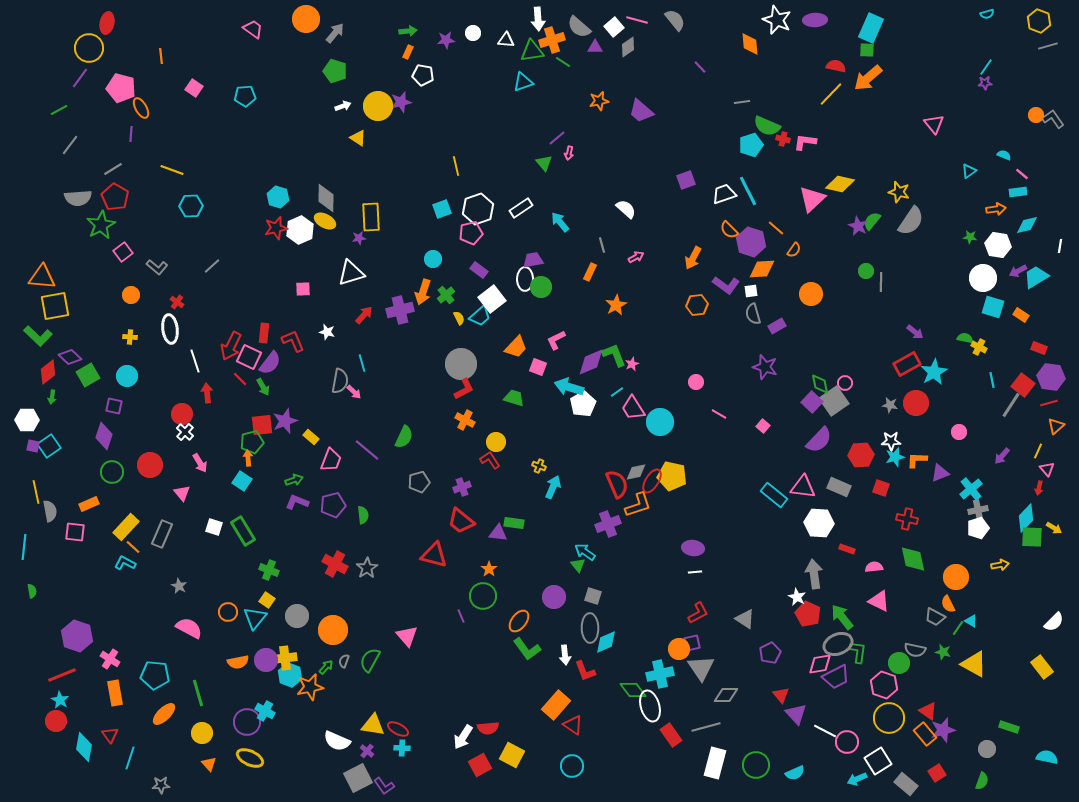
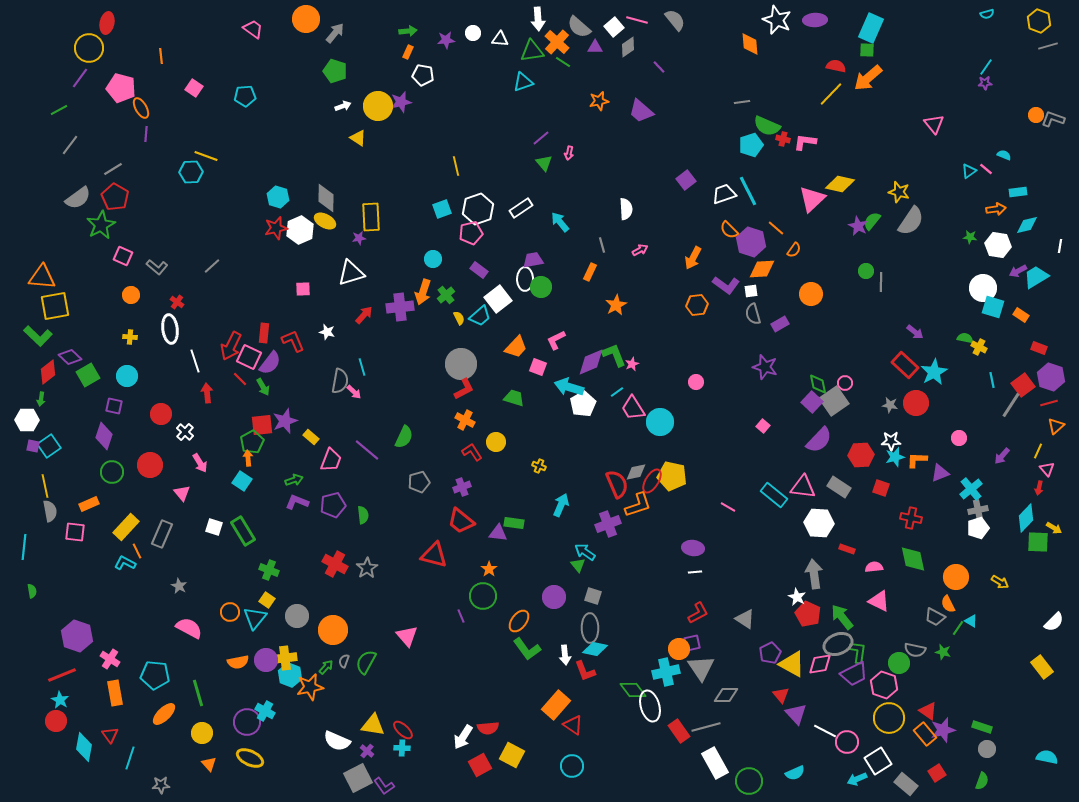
white triangle at (506, 40): moved 6 px left, 1 px up
orange cross at (552, 40): moved 5 px right, 2 px down; rotated 30 degrees counterclockwise
purple line at (700, 67): moved 41 px left
gray L-shape at (1053, 119): rotated 35 degrees counterclockwise
purple line at (131, 134): moved 15 px right
purple line at (557, 138): moved 16 px left
yellow line at (172, 170): moved 34 px right, 14 px up
pink line at (1022, 174): moved 36 px left, 5 px up
purple square at (686, 180): rotated 18 degrees counterclockwise
gray semicircle at (78, 198): rotated 32 degrees counterclockwise
cyan hexagon at (191, 206): moved 34 px up
white semicircle at (626, 209): rotated 45 degrees clockwise
pink square at (123, 252): moved 4 px down; rotated 30 degrees counterclockwise
pink arrow at (636, 257): moved 4 px right, 7 px up
white circle at (983, 278): moved 10 px down
white square at (492, 299): moved 6 px right
purple cross at (400, 310): moved 3 px up; rotated 8 degrees clockwise
purple rectangle at (777, 326): moved 3 px right, 2 px up
cyan line at (362, 363): moved 4 px down
red rectangle at (907, 364): moved 2 px left, 1 px down; rotated 72 degrees clockwise
purple hexagon at (1051, 377): rotated 12 degrees clockwise
green diamond at (820, 384): moved 2 px left
red square at (1023, 385): rotated 15 degrees clockwise
green arrow at (52, 397): moved 11 px left, 2 px down
red circle at (182, 414): moved 21 px left
pink line at (719, 414): moved 9 px right, 93 px down
pink circle at (959, 432): moved 6 px down
green pentagon at (252, 442): rotated 15 degrees counterclockwise
red L-shape at (490, 460): moved 18 px left, 8 px up
cyan arrow at (553, 487): moved 8 px right, 18 px down
gray rectangle at (839, 487): rotated 10 degrees clockwise
yellow line at (36, 492): moved 9 px right, 6 px up
red cross at (907, 519): moved 4 px right, 1 px up
green square at (1032, 537): moved 6 px right, 5 px down
orange line at (133, 547): moved 4 px right, 4 px down; rotated 21 degrees clockwise
yellow arrow at (1000, 565): moved 17 px down; rotated 42 degrees clockwise
orange circle at (228, 612): moved 2 px right
cyan diamond at (606, 642): moved 11 px left, 7 px down; rotated 35 degrees clockwise
green semicircle at (370, 660): moved 4 px left, 2 px down
yellow triangle at (974, 664): moved 182 px left
cyan cross at (660, 674): moved 6 px right, 2 px up
purple trapezoid at (836, 677): moved 18 px right, 3 px up
green rectangle at (1009, 727): moved 27 px left
red ellipse at (398, 729): moved 5 px right, 1 px down; rotated 15 degrees clockwise
red rectangle at (671, 735): moved 8 px right, 4 px up
white rectangle at (715, 763): rotated 44 degrees counterclockwise
green circle at (756, 765): moved 7 px left, 16 px down
